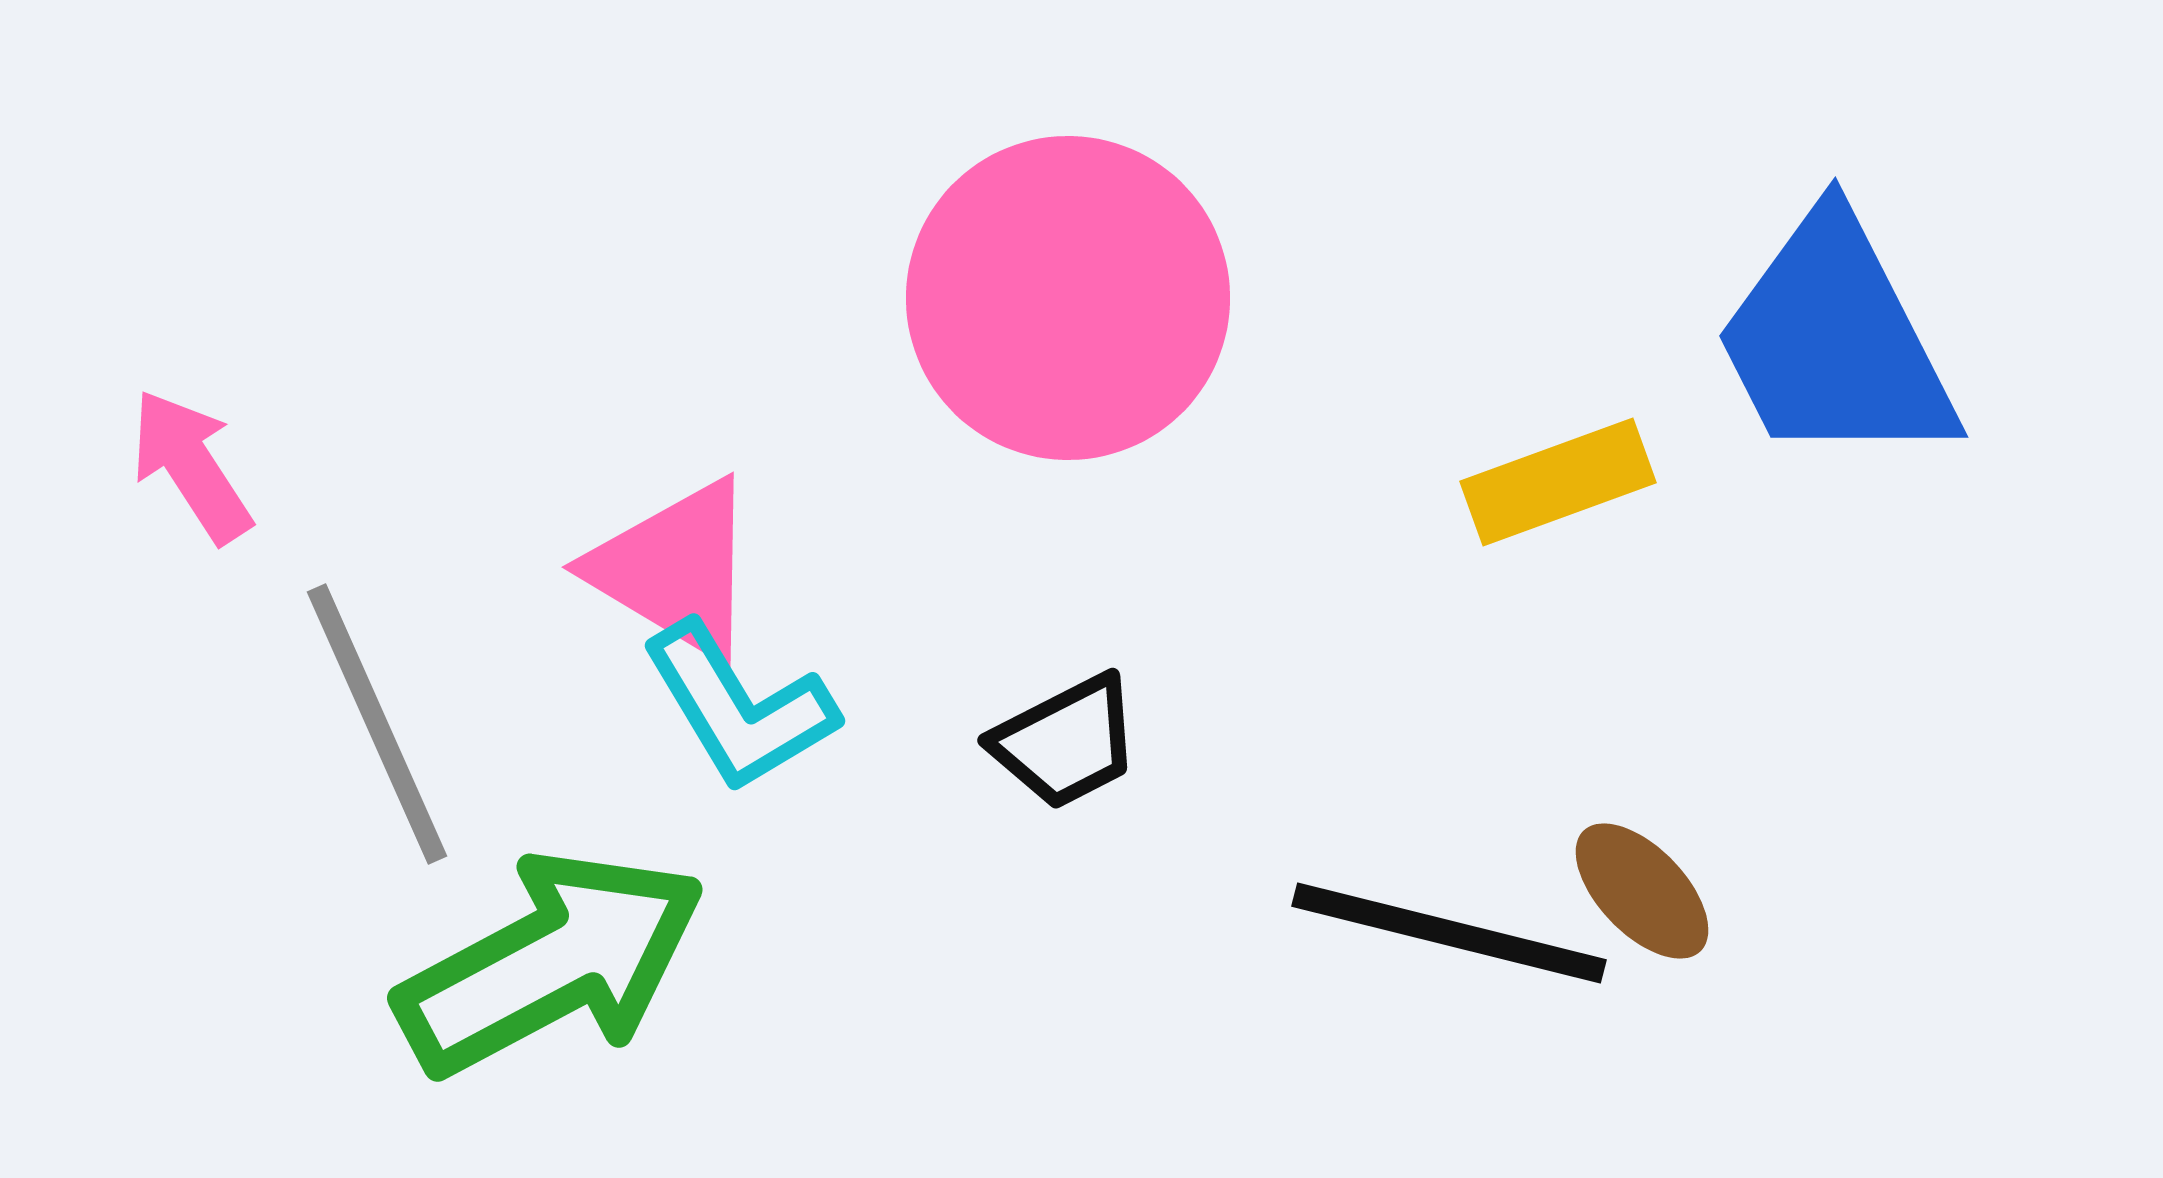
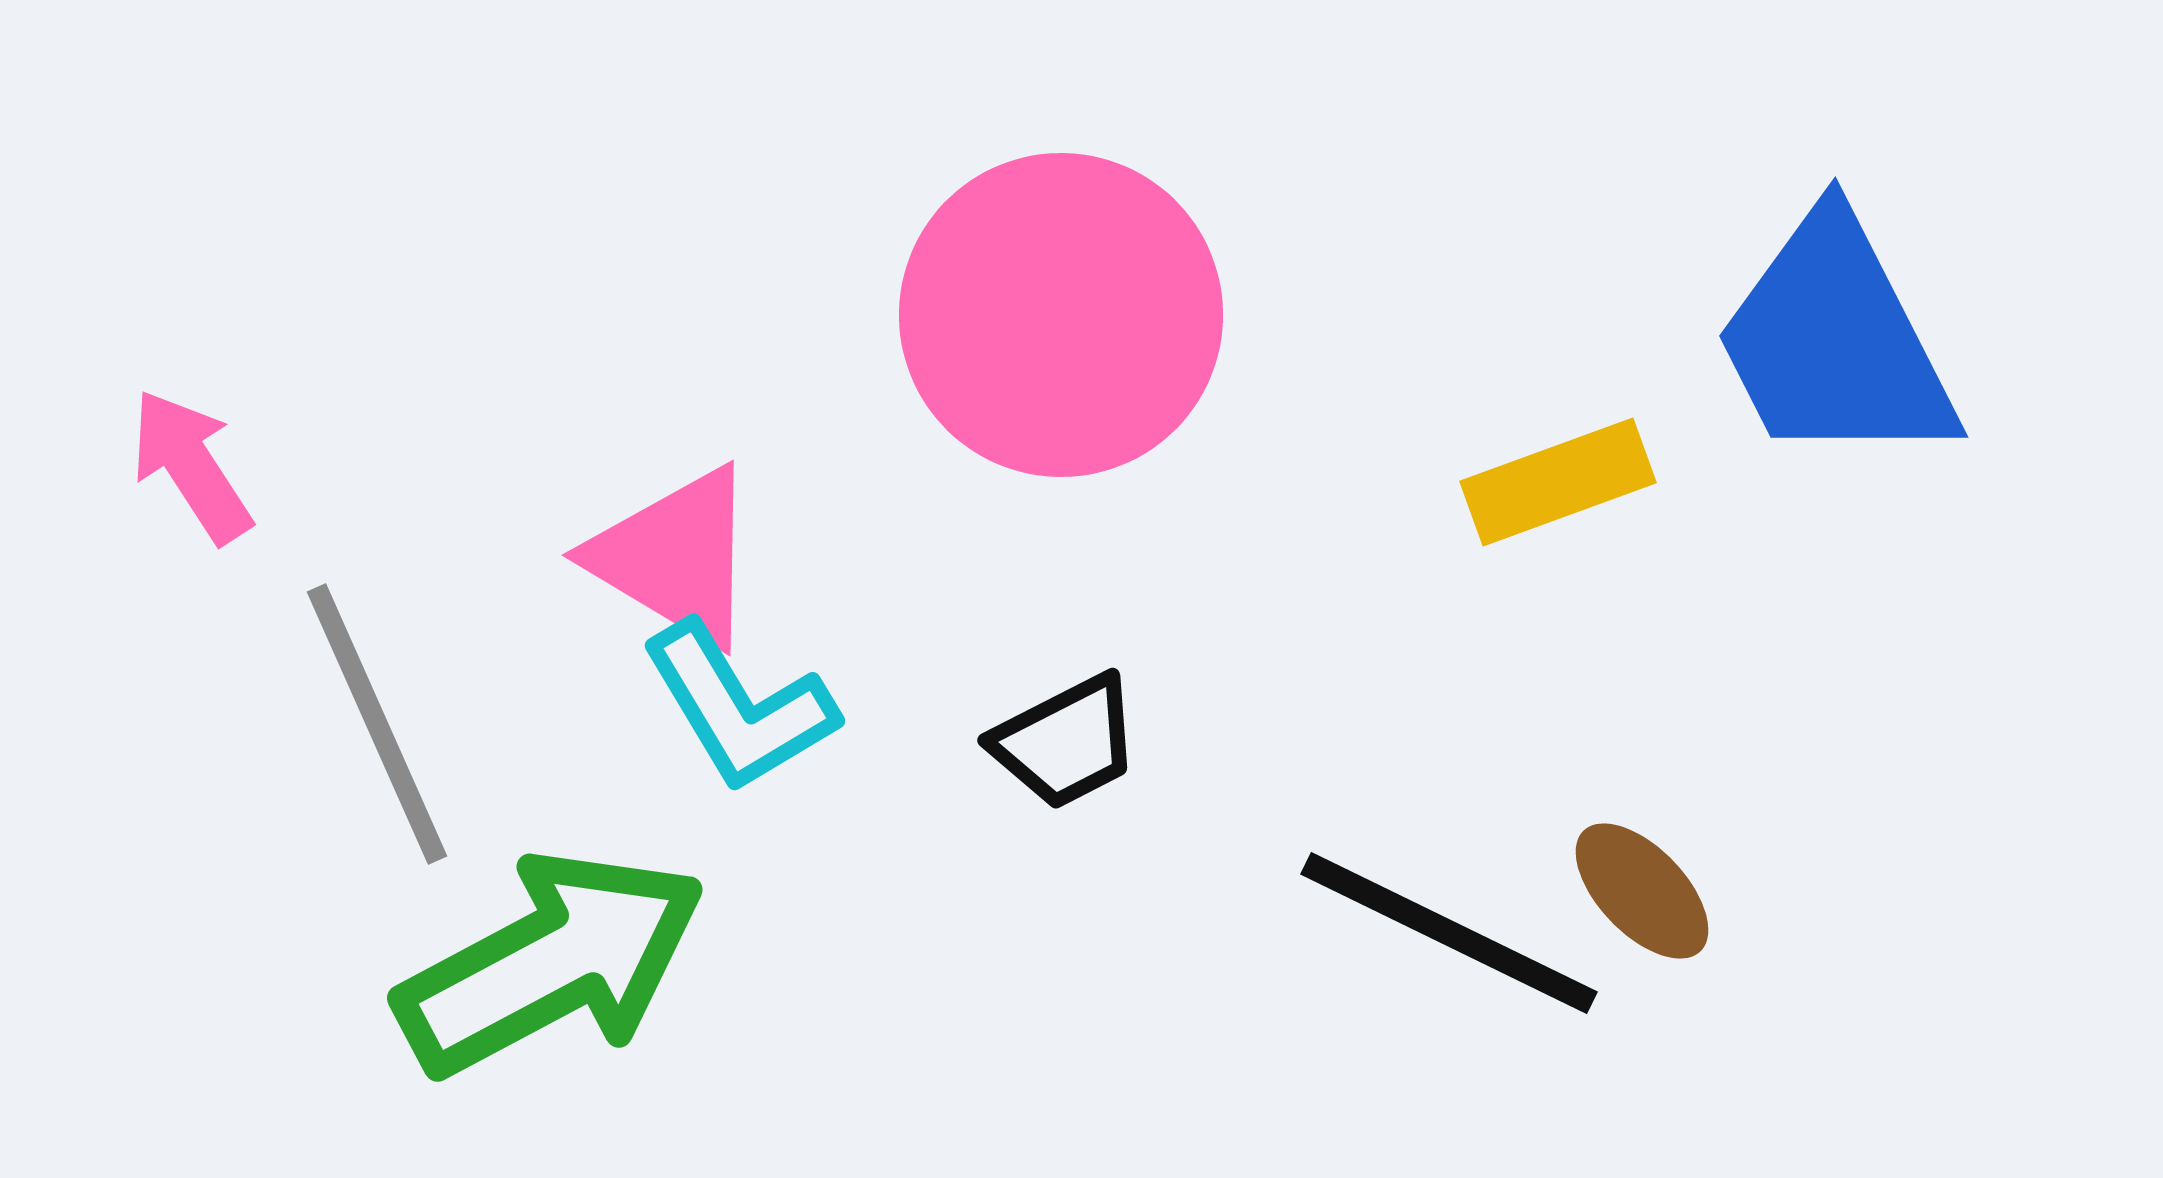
pink circle: moved 7 px left, 17 px down
pink triangle: moved 12 px up
black line: rotated 12 degrees clockwise
